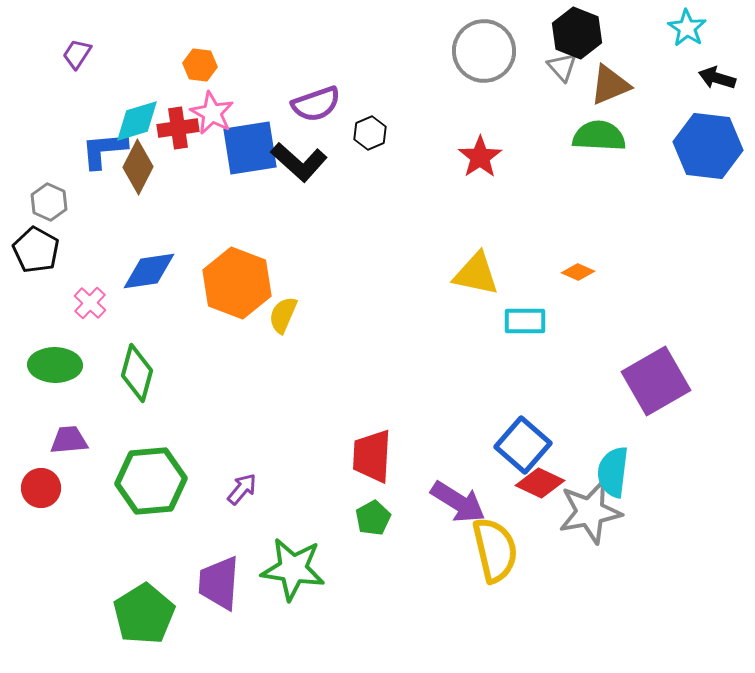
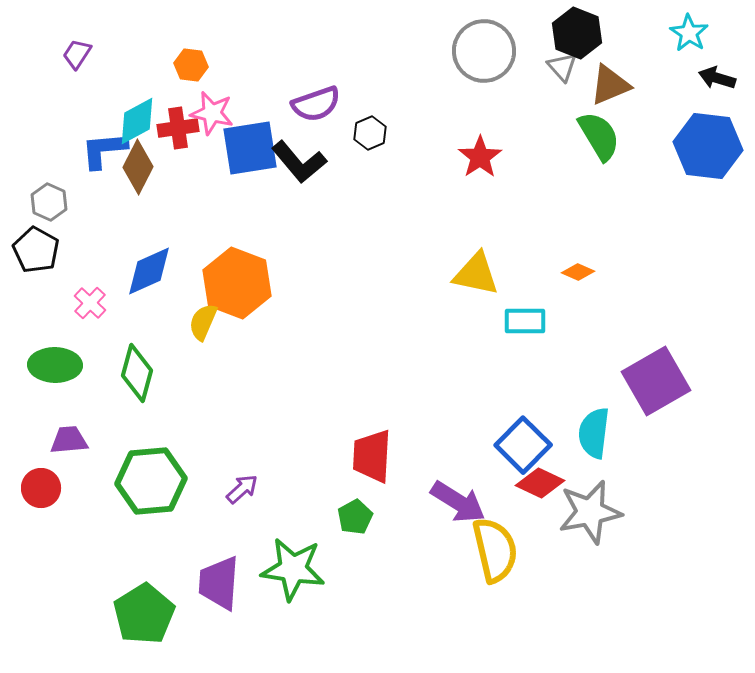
cyan star at (687, 28): moved 2 px right, 5 px down
orange hexagon at (200, 65): moved 9 px left
pink star at (212, 113): rotated 15 degrees counterclockwise
cyan diamond at (137, 121): rotated 12 degrees counterclockwise
green semicircle at (599, 136): rotated 56 degrees clockwise
black L-shape at (299, 162): rotated 8 degrees clockwise
blue diamond at (149, 271): rotated 16 degrees counterclockwise
yellow semicircle at (283, 315): moved 80 px left, 7 px down
blue square at (523, 445): rotated 4 degrees clockwise
cyan semicircle at (613, 472): moved 19 px left, 39 px up
purple arrow at (242, 489): rotated 8 degrees clockwise
green pentagon at (373, 518): moved 18 px left, 1 px up
